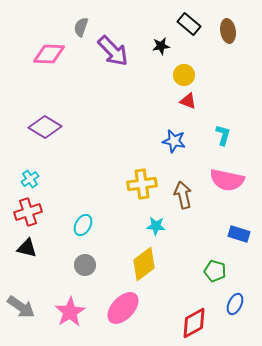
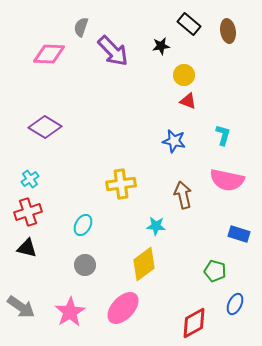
yellow cross: moved 21 px left
